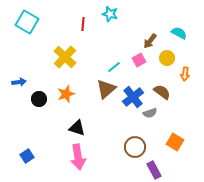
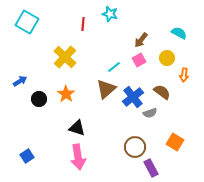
brown arrow: moved 9 px left, 1 px up
orange arrow: moved 1 px left, 1 px down
blue arrow: moved 1 px right, 1 px up; rotated 24 degrees counterclockwise
orange star: rotated 18 degrees counterclockwise
purple rectangle: moved 3 px left, 2 px up
